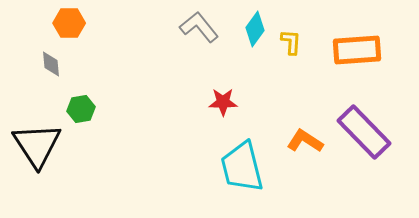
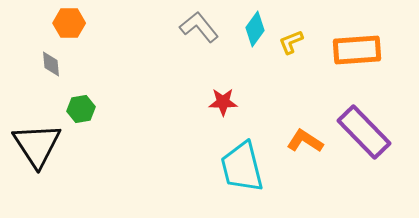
yellow L-shape: rotated 116 degrees counterclockwise
